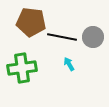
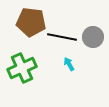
green cross: rotated 16 degrees counterclockwise
